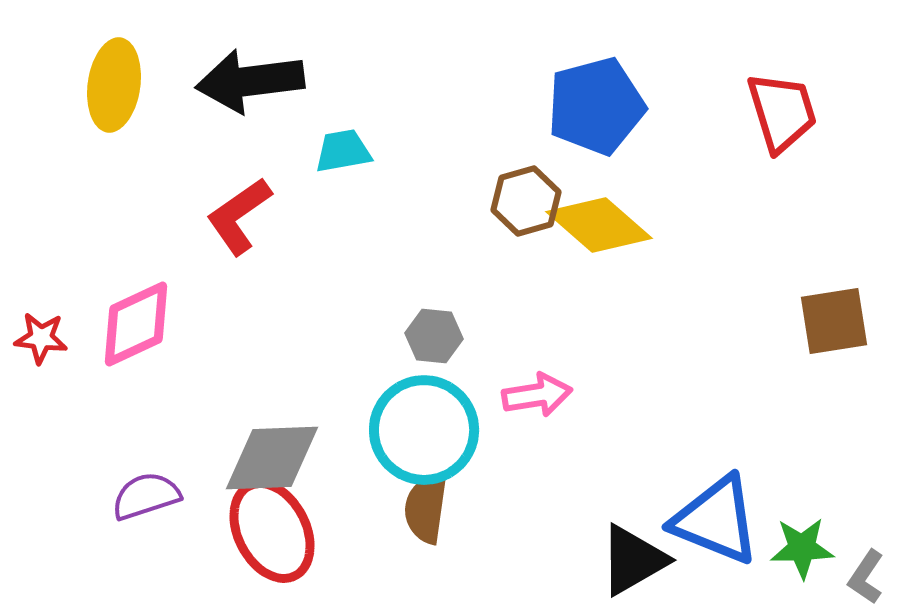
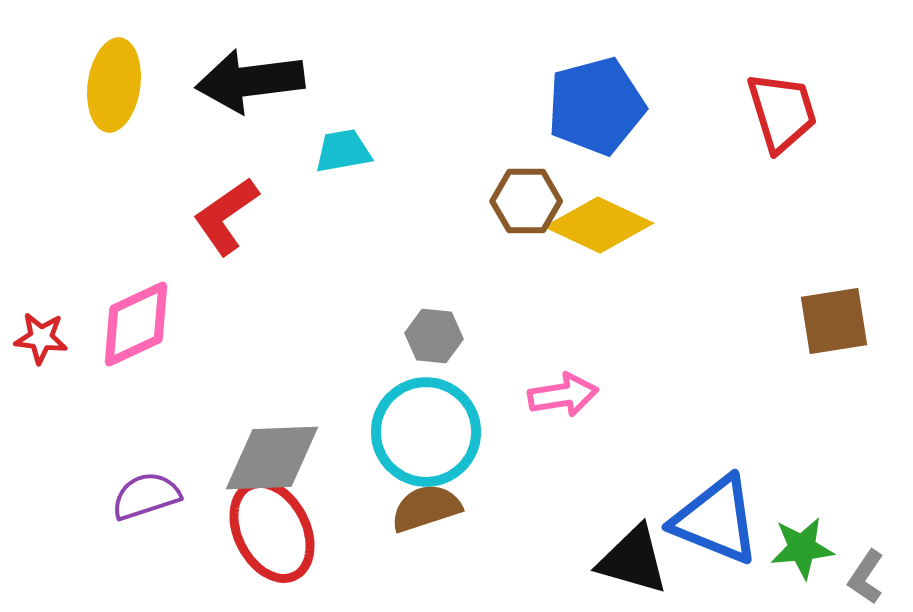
brown hexagon: rotated 16 degrees clockwise
red L-shape: moved 13 px left
yellow diamond: rotated 16 degrees counterclockwise
pink arrow: moved 26 px right
cyan circle: moved 2 px right, 2 px down
brown semicircle: rotated 64 degrees clockwise
green star: rotated 4 degrees counterclockwise
black triangle: rotated 46 degrees clockwise
